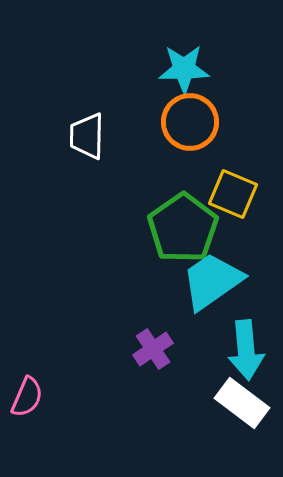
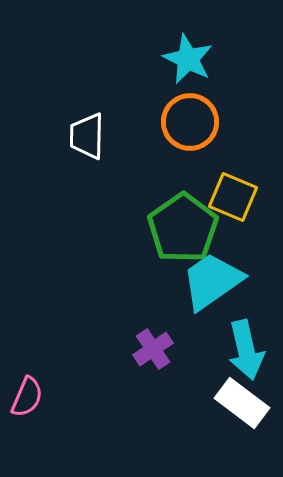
cyan star: moved 4 px right, 10 px up; rotated 27 degrees clockwise
yellow square: moved 3 px down
cyan arrow: rotated 8 degrees counterclockwise
